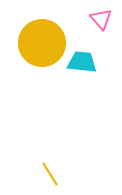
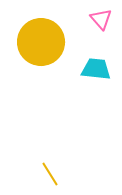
yellow circle: moved 1 px left, 1 px up
cyan trapezoid: moved 14 px right, 7 px down
